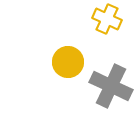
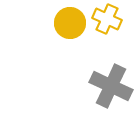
yellow circle: moved 2 px right, 39 px up
